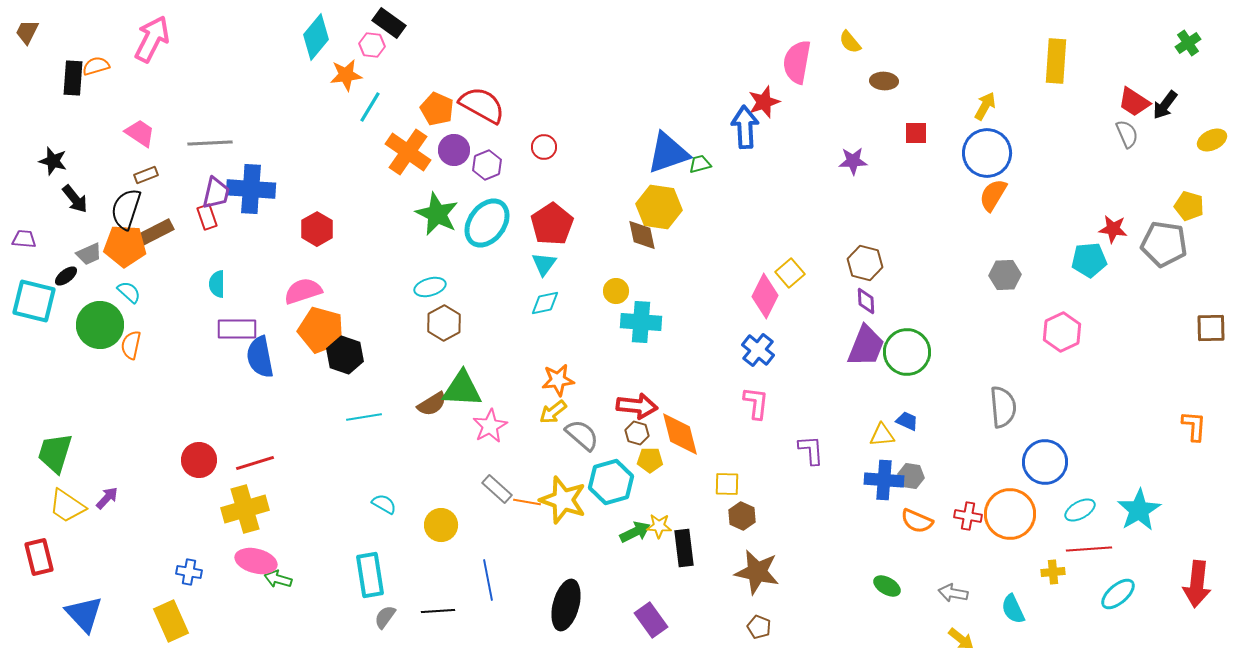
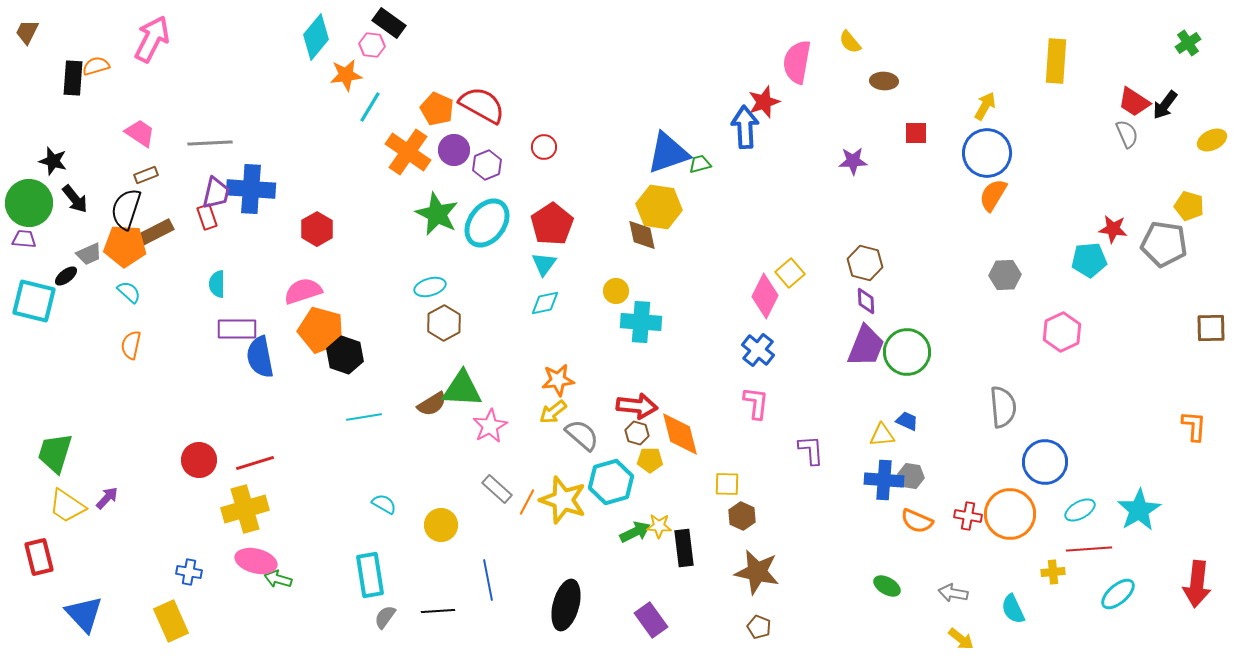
green circle at (100, 325): moved 71 px left, 122 px up
orange line at (527, 502): rotated 72 degrees counterclockwise
